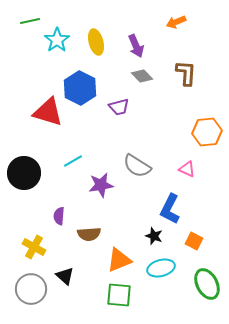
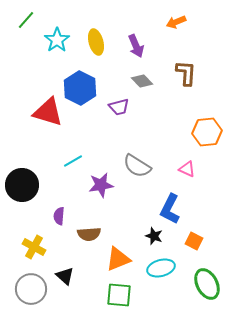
green line: moved 4 px left, 1 px up; rotated 36 degrees counterclockwise
gray diamond: moved 5 px down
black circle: moved 2 px left, 12 px down
orange triangle: moved 1 px left, 1 px up
